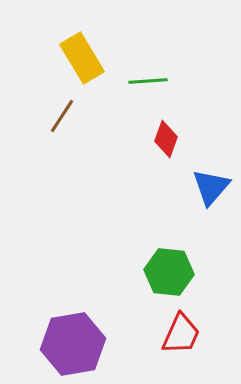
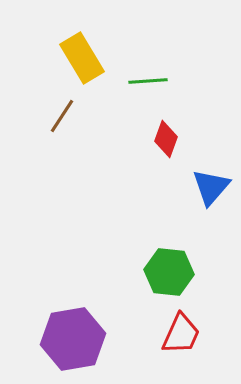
purple hexagon: moved 5 px up
